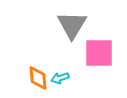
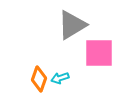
gray triangle: rotated 28 degrees clockwise
orange diamond: moved 1 px right, 1 px down; rotated 25 degrees clockwise
